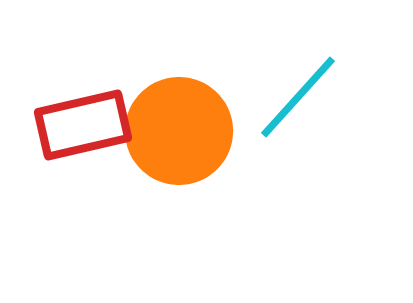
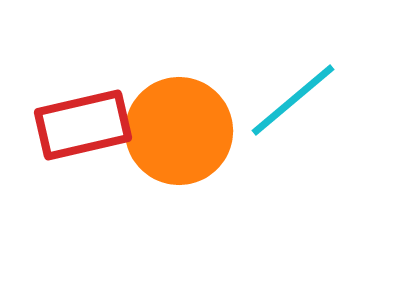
cyan line: moved 5 px left, 3 px down; rotated 8 degrees clockwise
